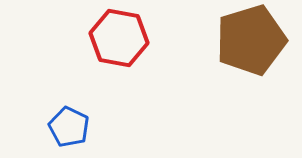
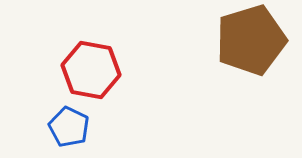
red hexagon: moved 28 px left, 32 px down
